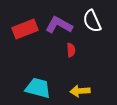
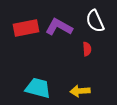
white semicircle: moved 3 px right
purple L-shape: moved 2 px down
red rectangle: moved 1 px right, 1 px up; rotated 10 degrees clockwise
red semicircle: moved 16 px right, 1 px up
